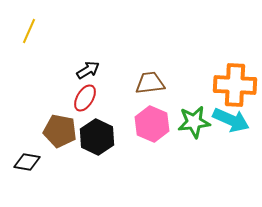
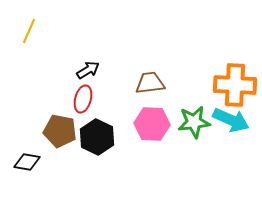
red ellipse: moved 2 px left, 1 px down; rotated 16 degrees counterclockwise
pink hexagon: rotated 20 degrees counterclockwise
